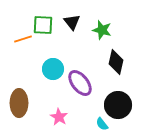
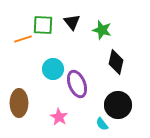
purple ellipse: moved 3 px left, 1 px down; rotated 16 degrees clockwise
